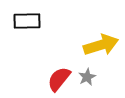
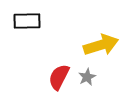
red semicircle: moved 2 px up; rotated 12 degrees counterclockwise
